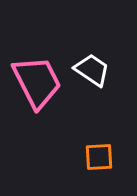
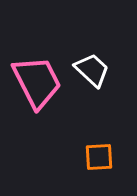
white trapezoid: rotated 9 degrees clockwise
